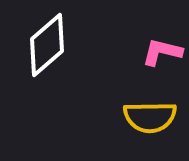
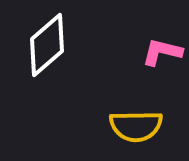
yellow semicircle: moved 14 px left, 9 px down
